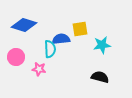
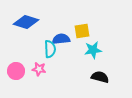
blue diamond: moved 2 px right, 3 px up
yellow square: moved 2 px right, 2 px down
cyan star: moved 9 px left, 5 px down
pink circle: moved 14 px down
